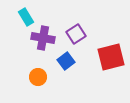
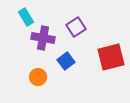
purple square: moved 7 px up
